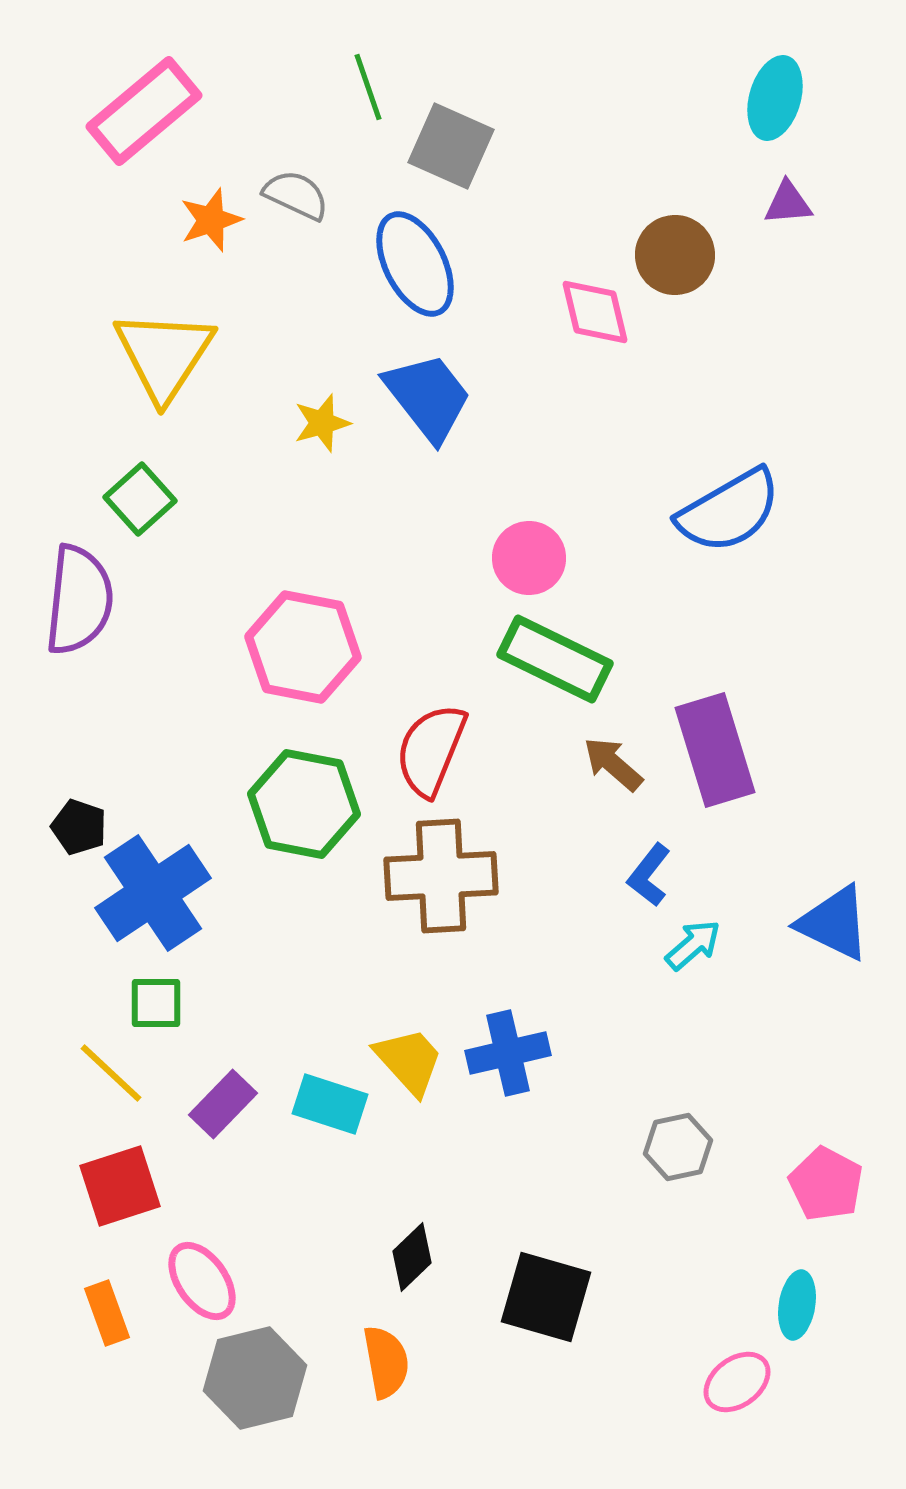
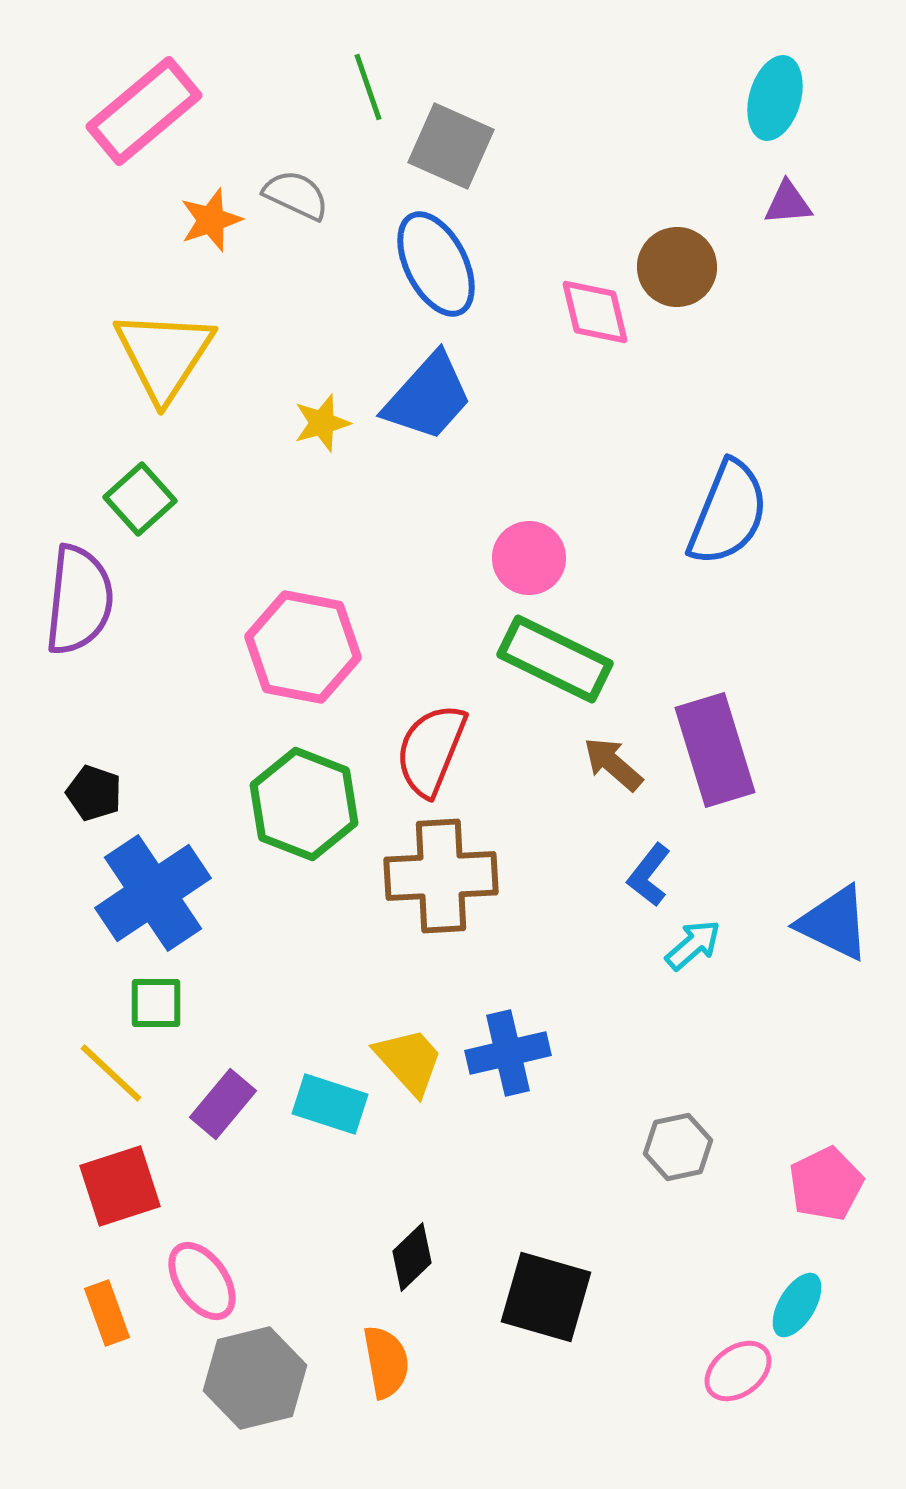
brown circle at (675, 255): moved 2 px right, 12 px down
blue ellipse at (415, 264): moved 21 px right
blue trapezoid at (428, 397): rotated 80 degrees clockwise
blue semicircle at (729, 511): moved 1 px left, 2 px down; rotated 38 degrees counterclockwise
green hexagon at (304, 804): rotated 10 degrees clockwise
black pentagon at (79, 827): moved 15 px right, 34 px up
purple rectangle at (223, 1104): rotated 4 degrees counterclockwise
pink pentagon at (826, 1184): rotated 18 degrees clockwise
cyan ellipse at (797, 1305): rotated 22 degrees clockwise
pink ellipse at (737, 1382): moved 1 px right, 11 px up
